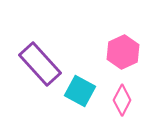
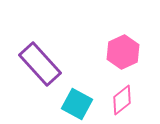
cyan square: moved 3 px left, 13 px down
pink diamond: rotated 24 degrees clockwise
